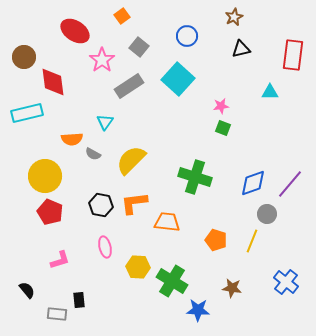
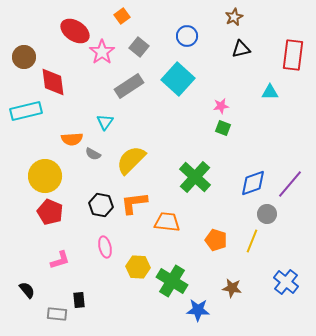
pink star at (102, 60): moved 8 px up
cyan rectangle at (27, 113): moved 1 px left, 2 px up
green cross at (195, 177): rotated 24 degrees clockwise
